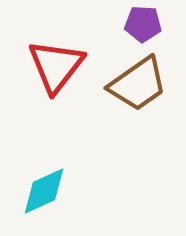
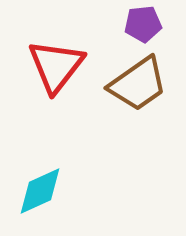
purple pentagon: rotated 9 degrees counterclockwise
cyan diamond: moved 4 px left
